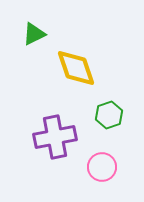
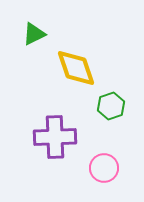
green hexagon: moved 2 px right, 9 px up
purple cross: rotated 9 degrees clockwise
pink circle: moved 2 px right, 1 px down
